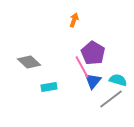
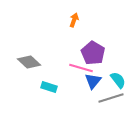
pink line: moved 1 px left, 1 px down; rotated 45 degrees counterclockwise
cyan semicircle: rotated 36 degrees clockwise
cyan rectangle: rotated 28 degrees clockwise
gray line: moved 1 px up; rotated 20 degrees clockwise
